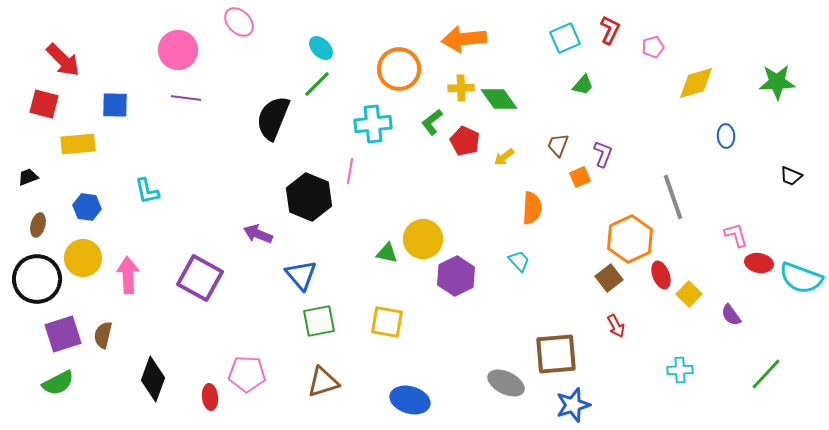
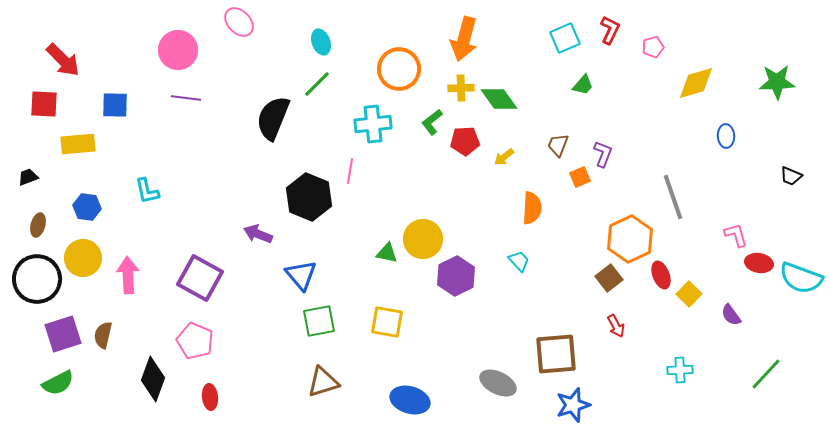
orange arrow at (464, 39): rotated 69 degrees counterclockwise
cyan ellipse at (321, 48): moved 6 px up; rotated 25 degrees clockwise
red square at (44, 104): rotated 12 degrees counterclockwise
red pentagon at (465, 141): rotated 28 degrees counterclockwise
pink pentagon at (247, 374): moved 52 px left, 33 px up; rotated 21 degrees clockwise
gray ellipse at (506, 383): moved 8 px left
